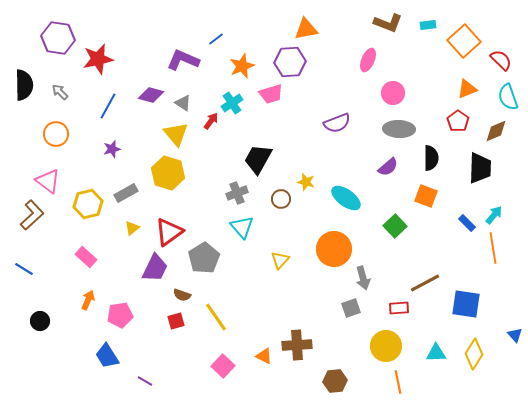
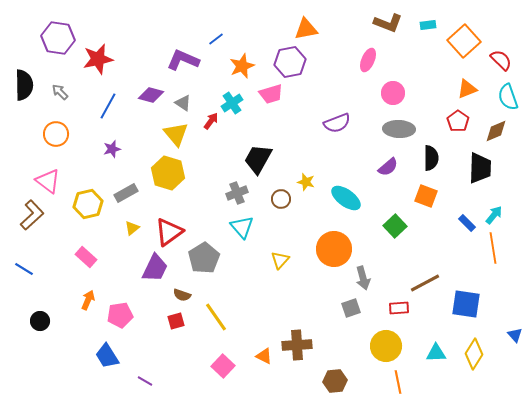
purple hexagon at (290, 62): rotated 8 degrees counterclockwise
